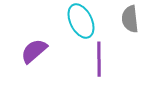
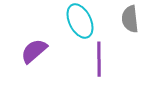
cyan ellipse: moved 1 px left
